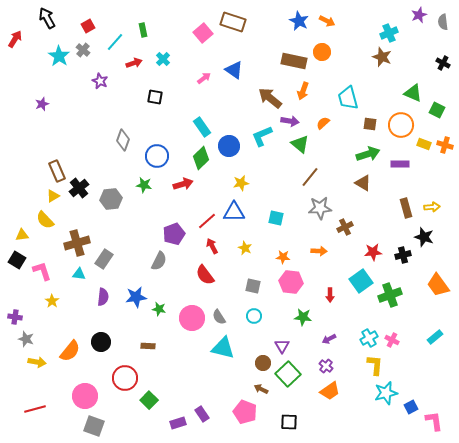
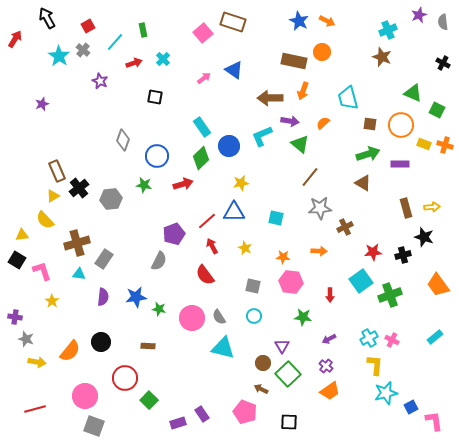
cyan cross at (389, 33): moved 1 px left, 3 px up
brown arrow at (270, 98): rotated 40 degrees counterclockwise
